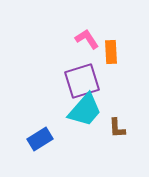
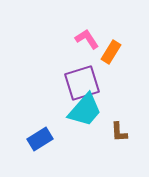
orange rectangle: rotated 35 degrees clockwise
purple square: moved 2 px down
brown L-shape: moved 2 px right, 4 px down
